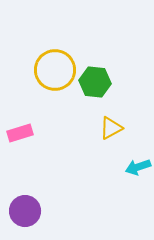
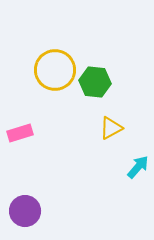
cyan arrow: rotated 150 degrees clockwise
